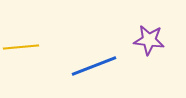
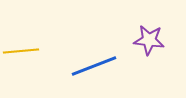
yellow line: moved 4 px down
